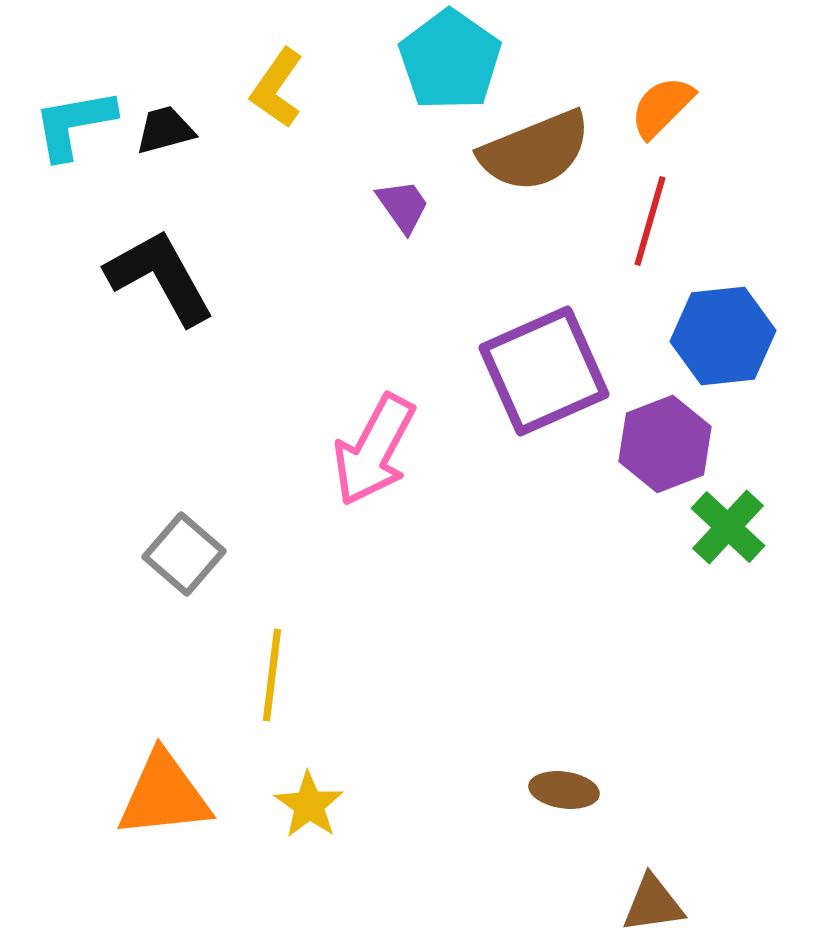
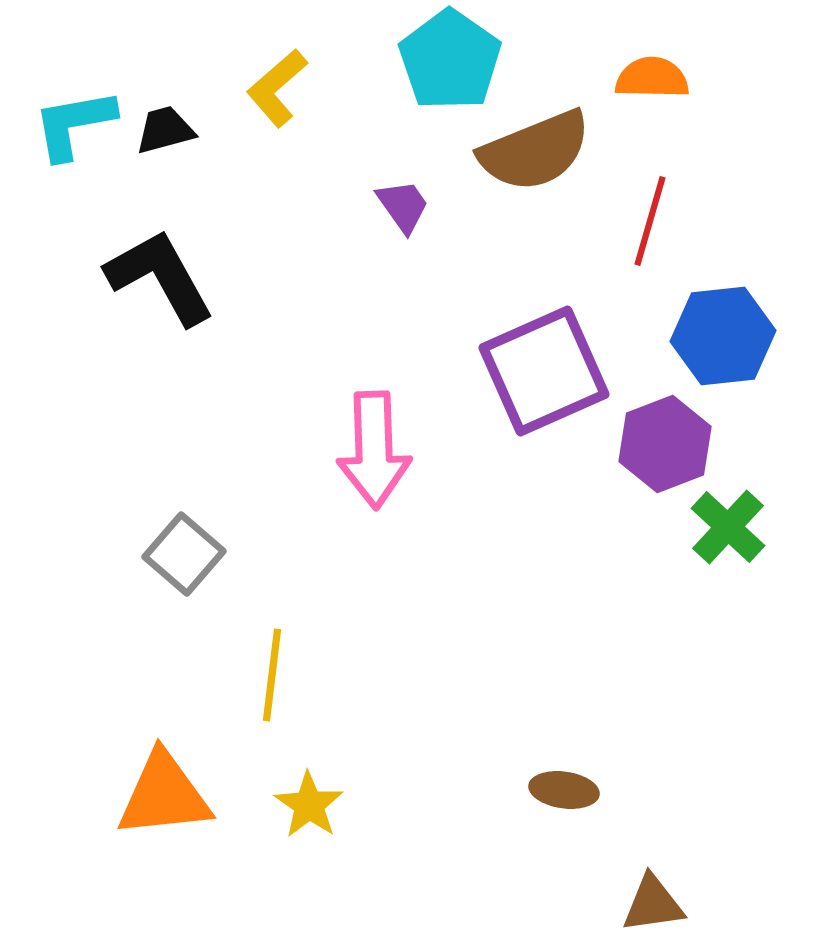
yellow L-shape: rotated 14 degrees clockwise
orange semicircle: moved 10 px left, 29 px up; rotated 46 degrees clockwise
pink arrow: rotated 30 degrees counterclockwise
